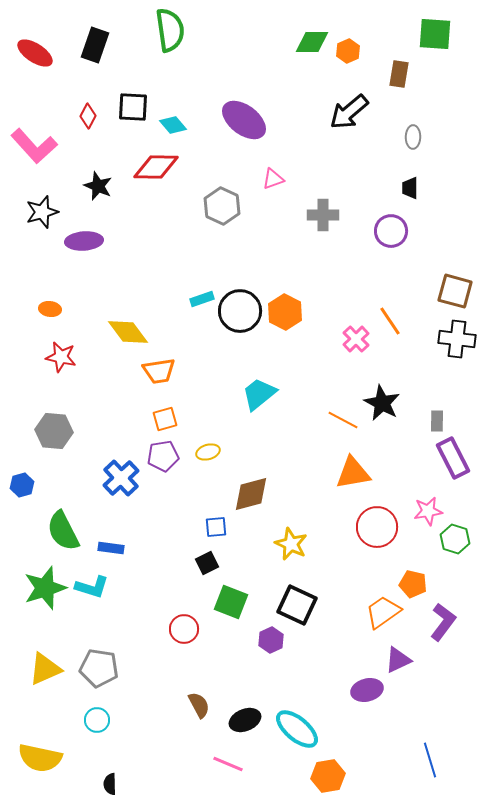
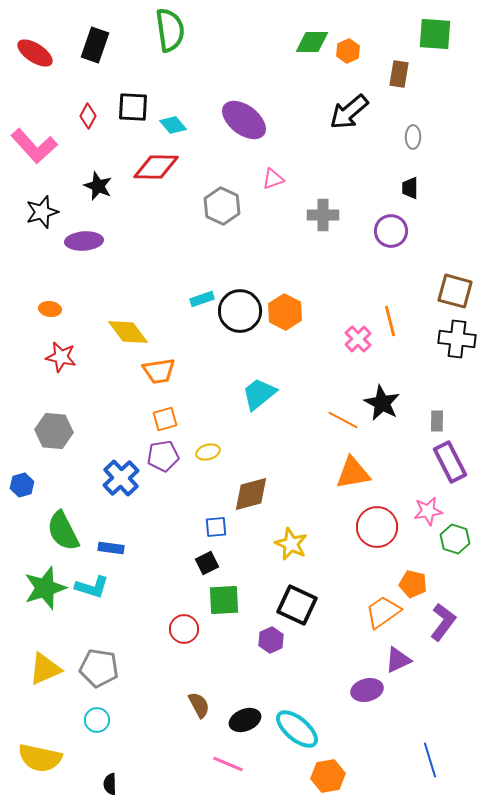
orange line at (390, 321): rotated 20 degrees clockwise
pink cross at (356, 339): moved 2 px right
purple rectangle at (453, 458): moved 3 px left, 4 px down
green square at (231, 602): moved 7 px left, 2 px up; rotated 24 degrees counterclockwise
